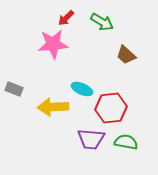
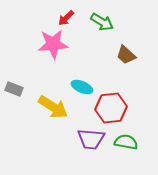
cyan ellipse: moved 2 px up
yellow arrow: rotated 144 degrees counterclockwise
